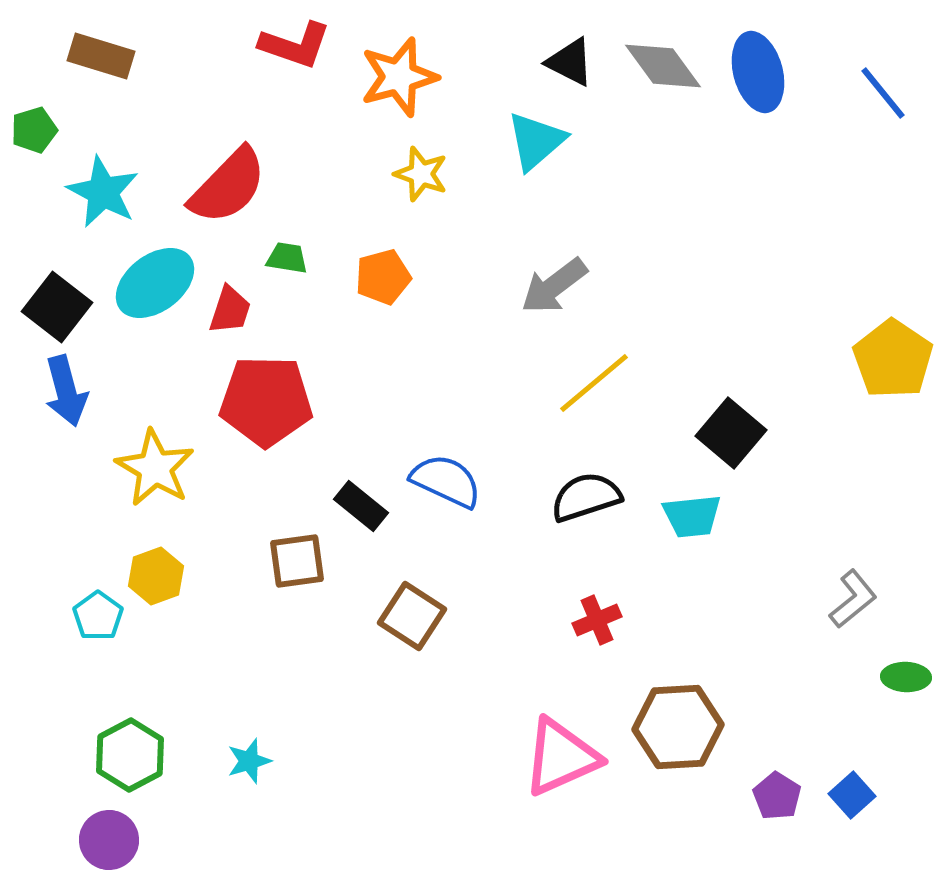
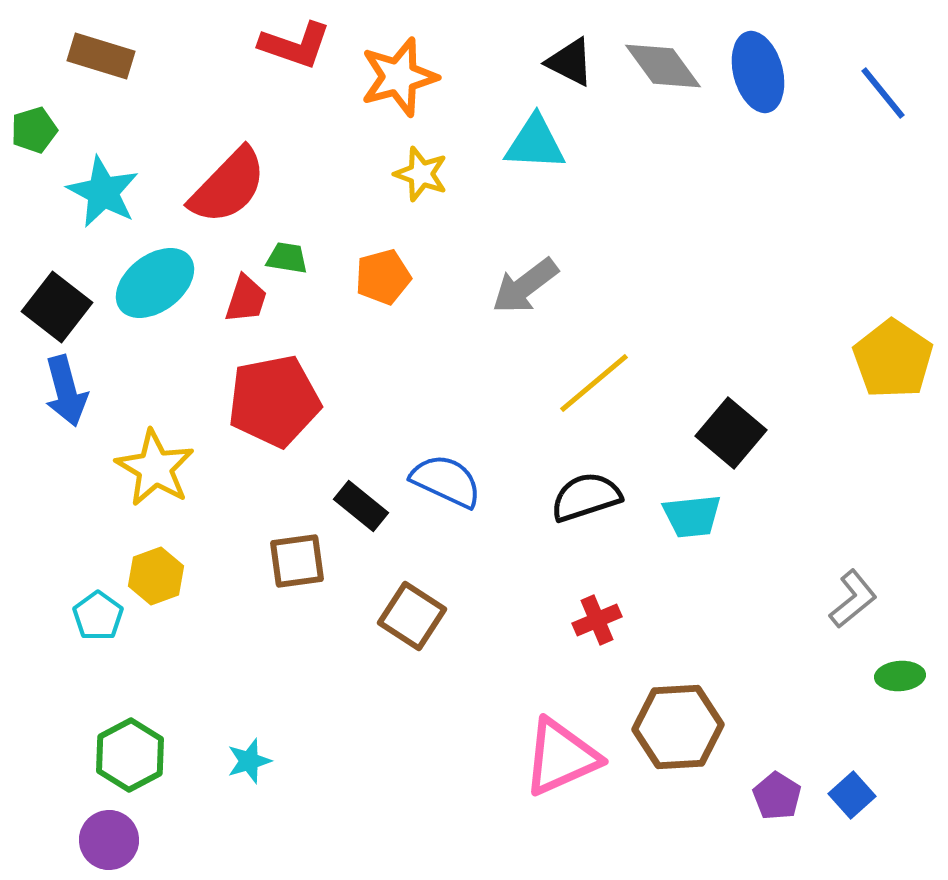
cyan triangle at (536, 141): moved 1 px left, 2 px down; rotated 44 degrees clockwise
gray arrow at (554, 286): moved 29 px left
red trapezoid at (230, 310): moved 16 px right, 11 px up
red pentagon at (266, 401): moved 8 px right; rotated 12 degrees counterclockwise
green ellipse at (906, 677): moved 6 px left, 1 px up; rotated 6 degrees counterclockwise
